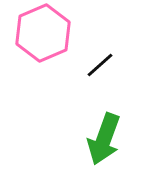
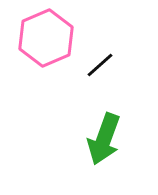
pink hexagon: moved 3 px right, 5 px down
